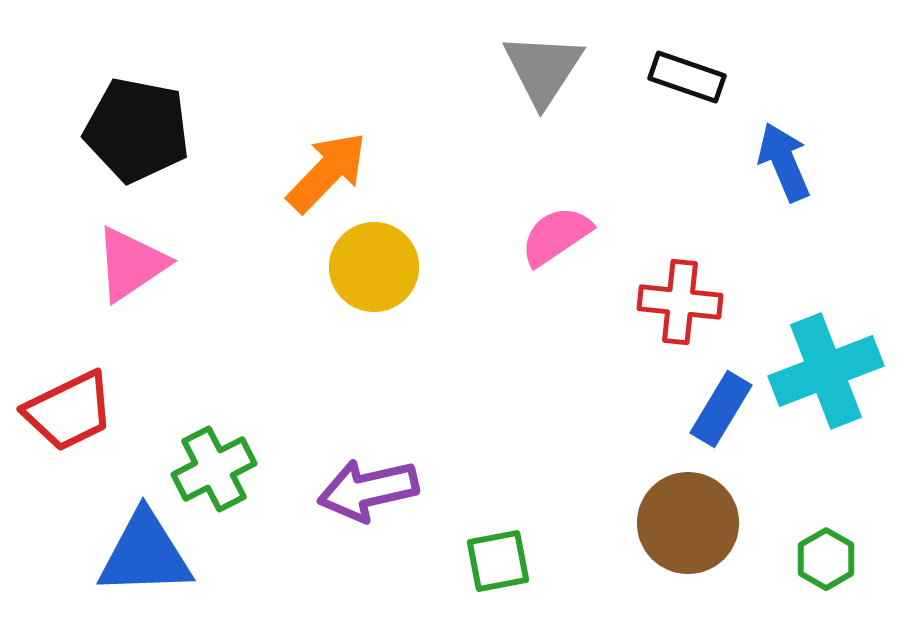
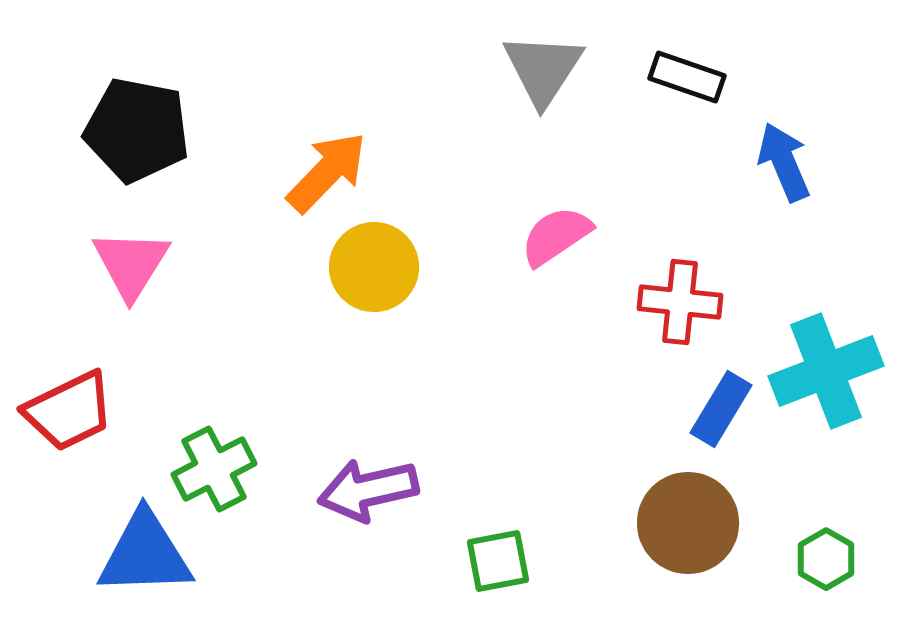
pink triangle: rotated 24 degrees counterclockwise
